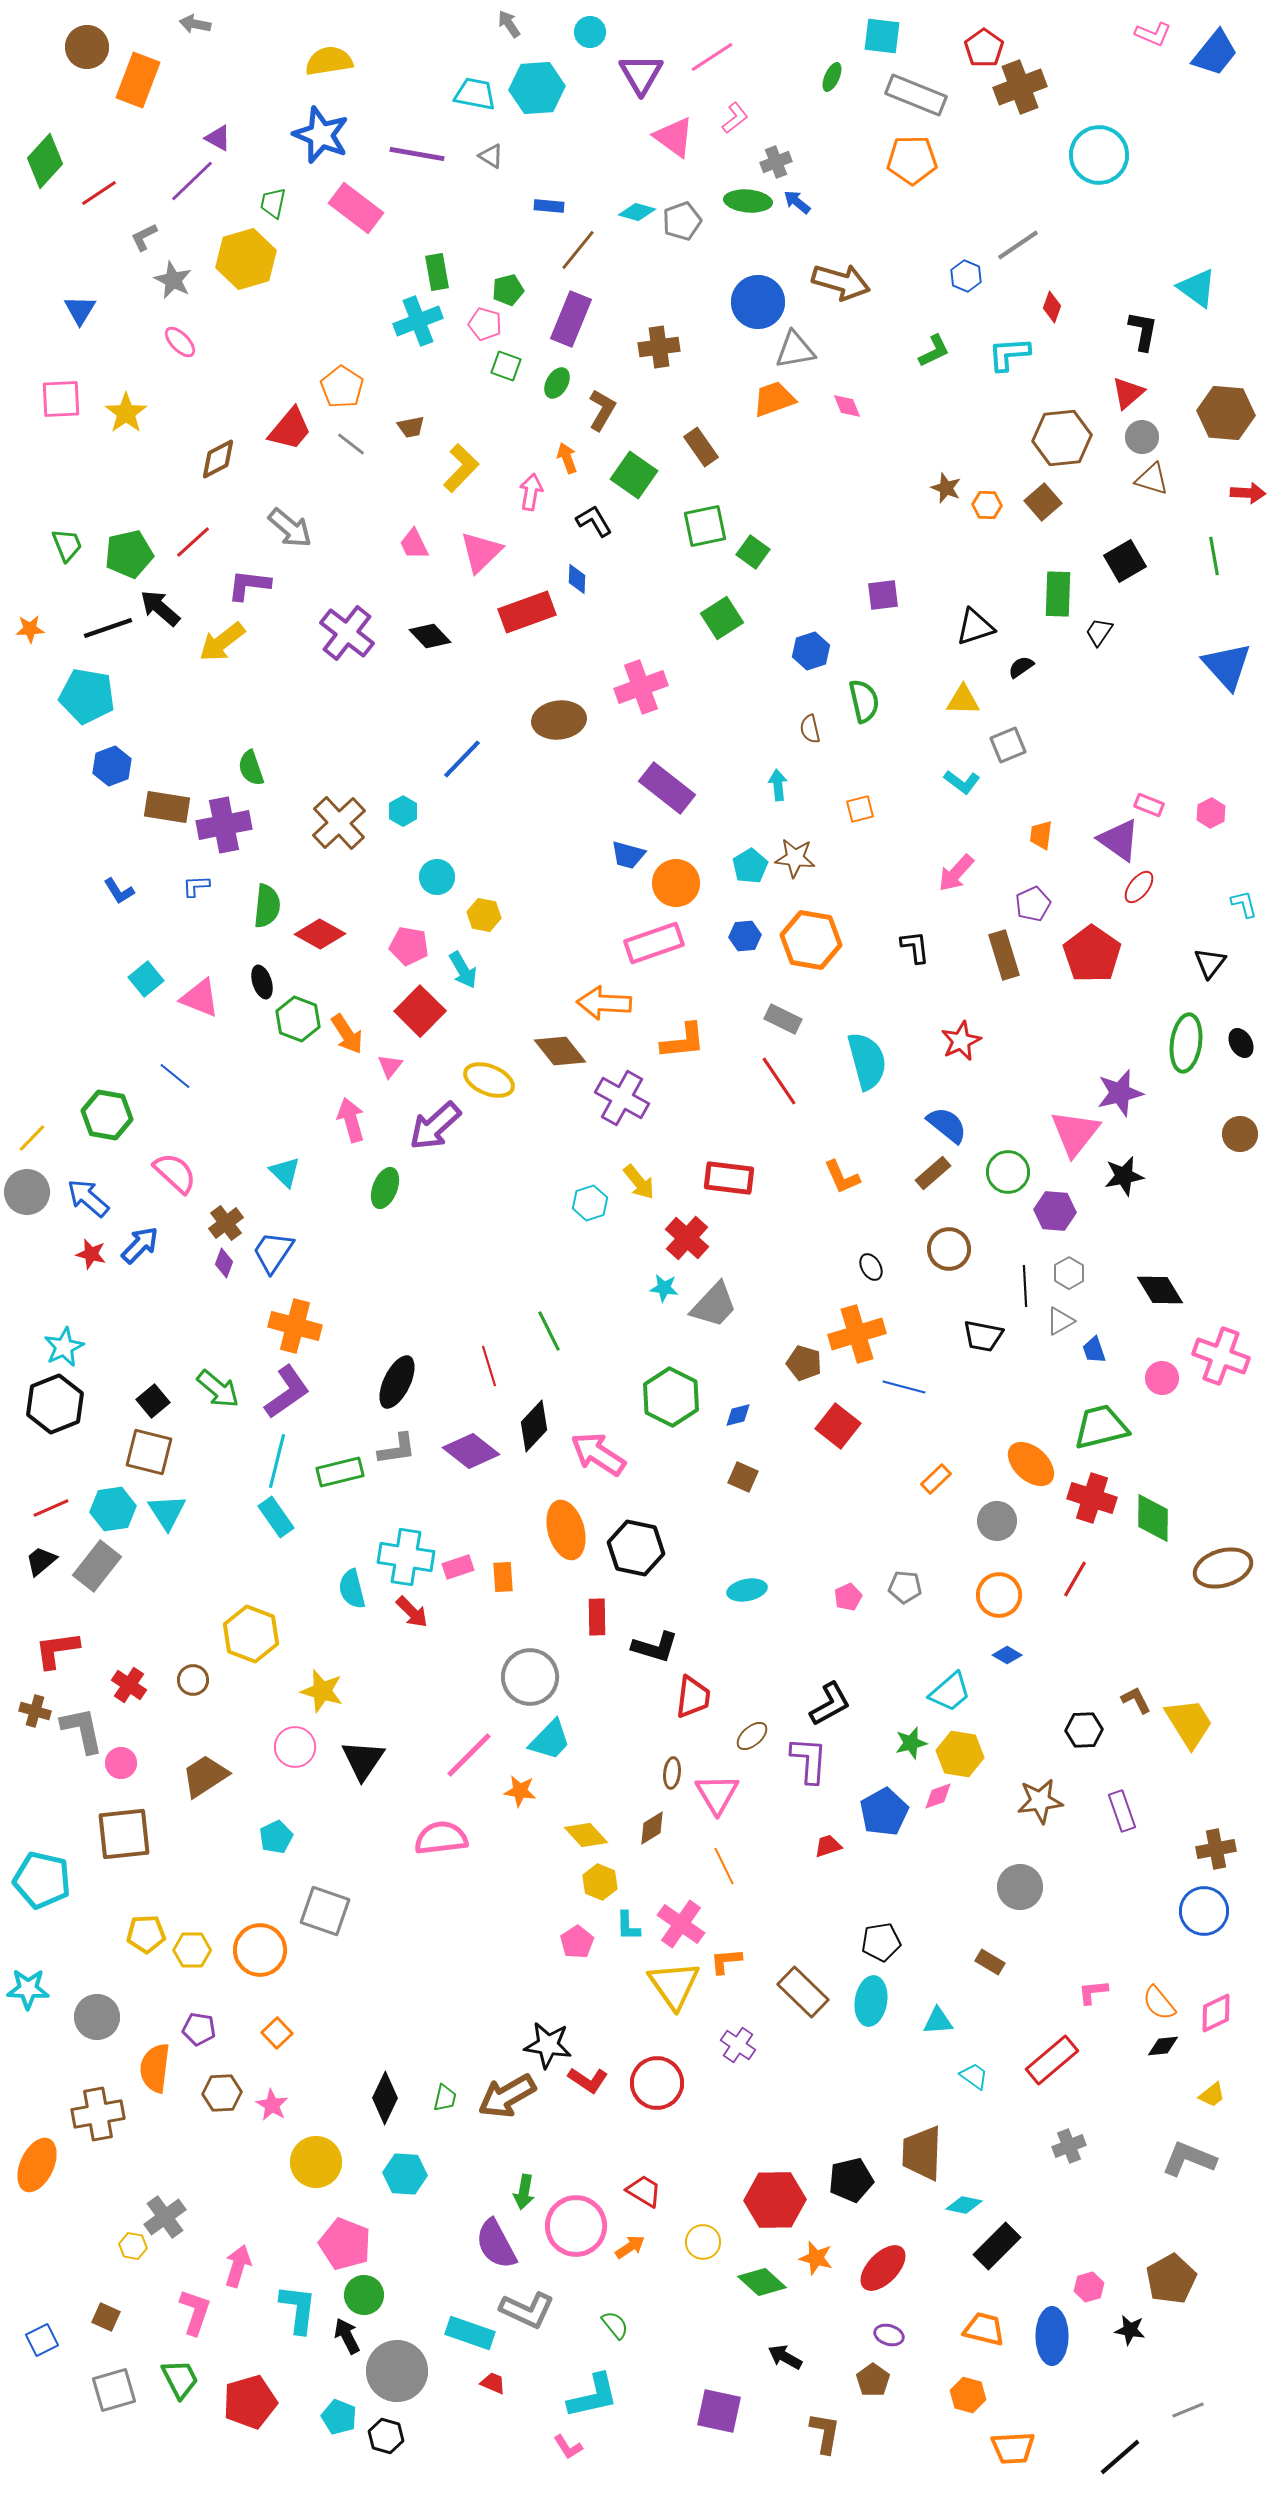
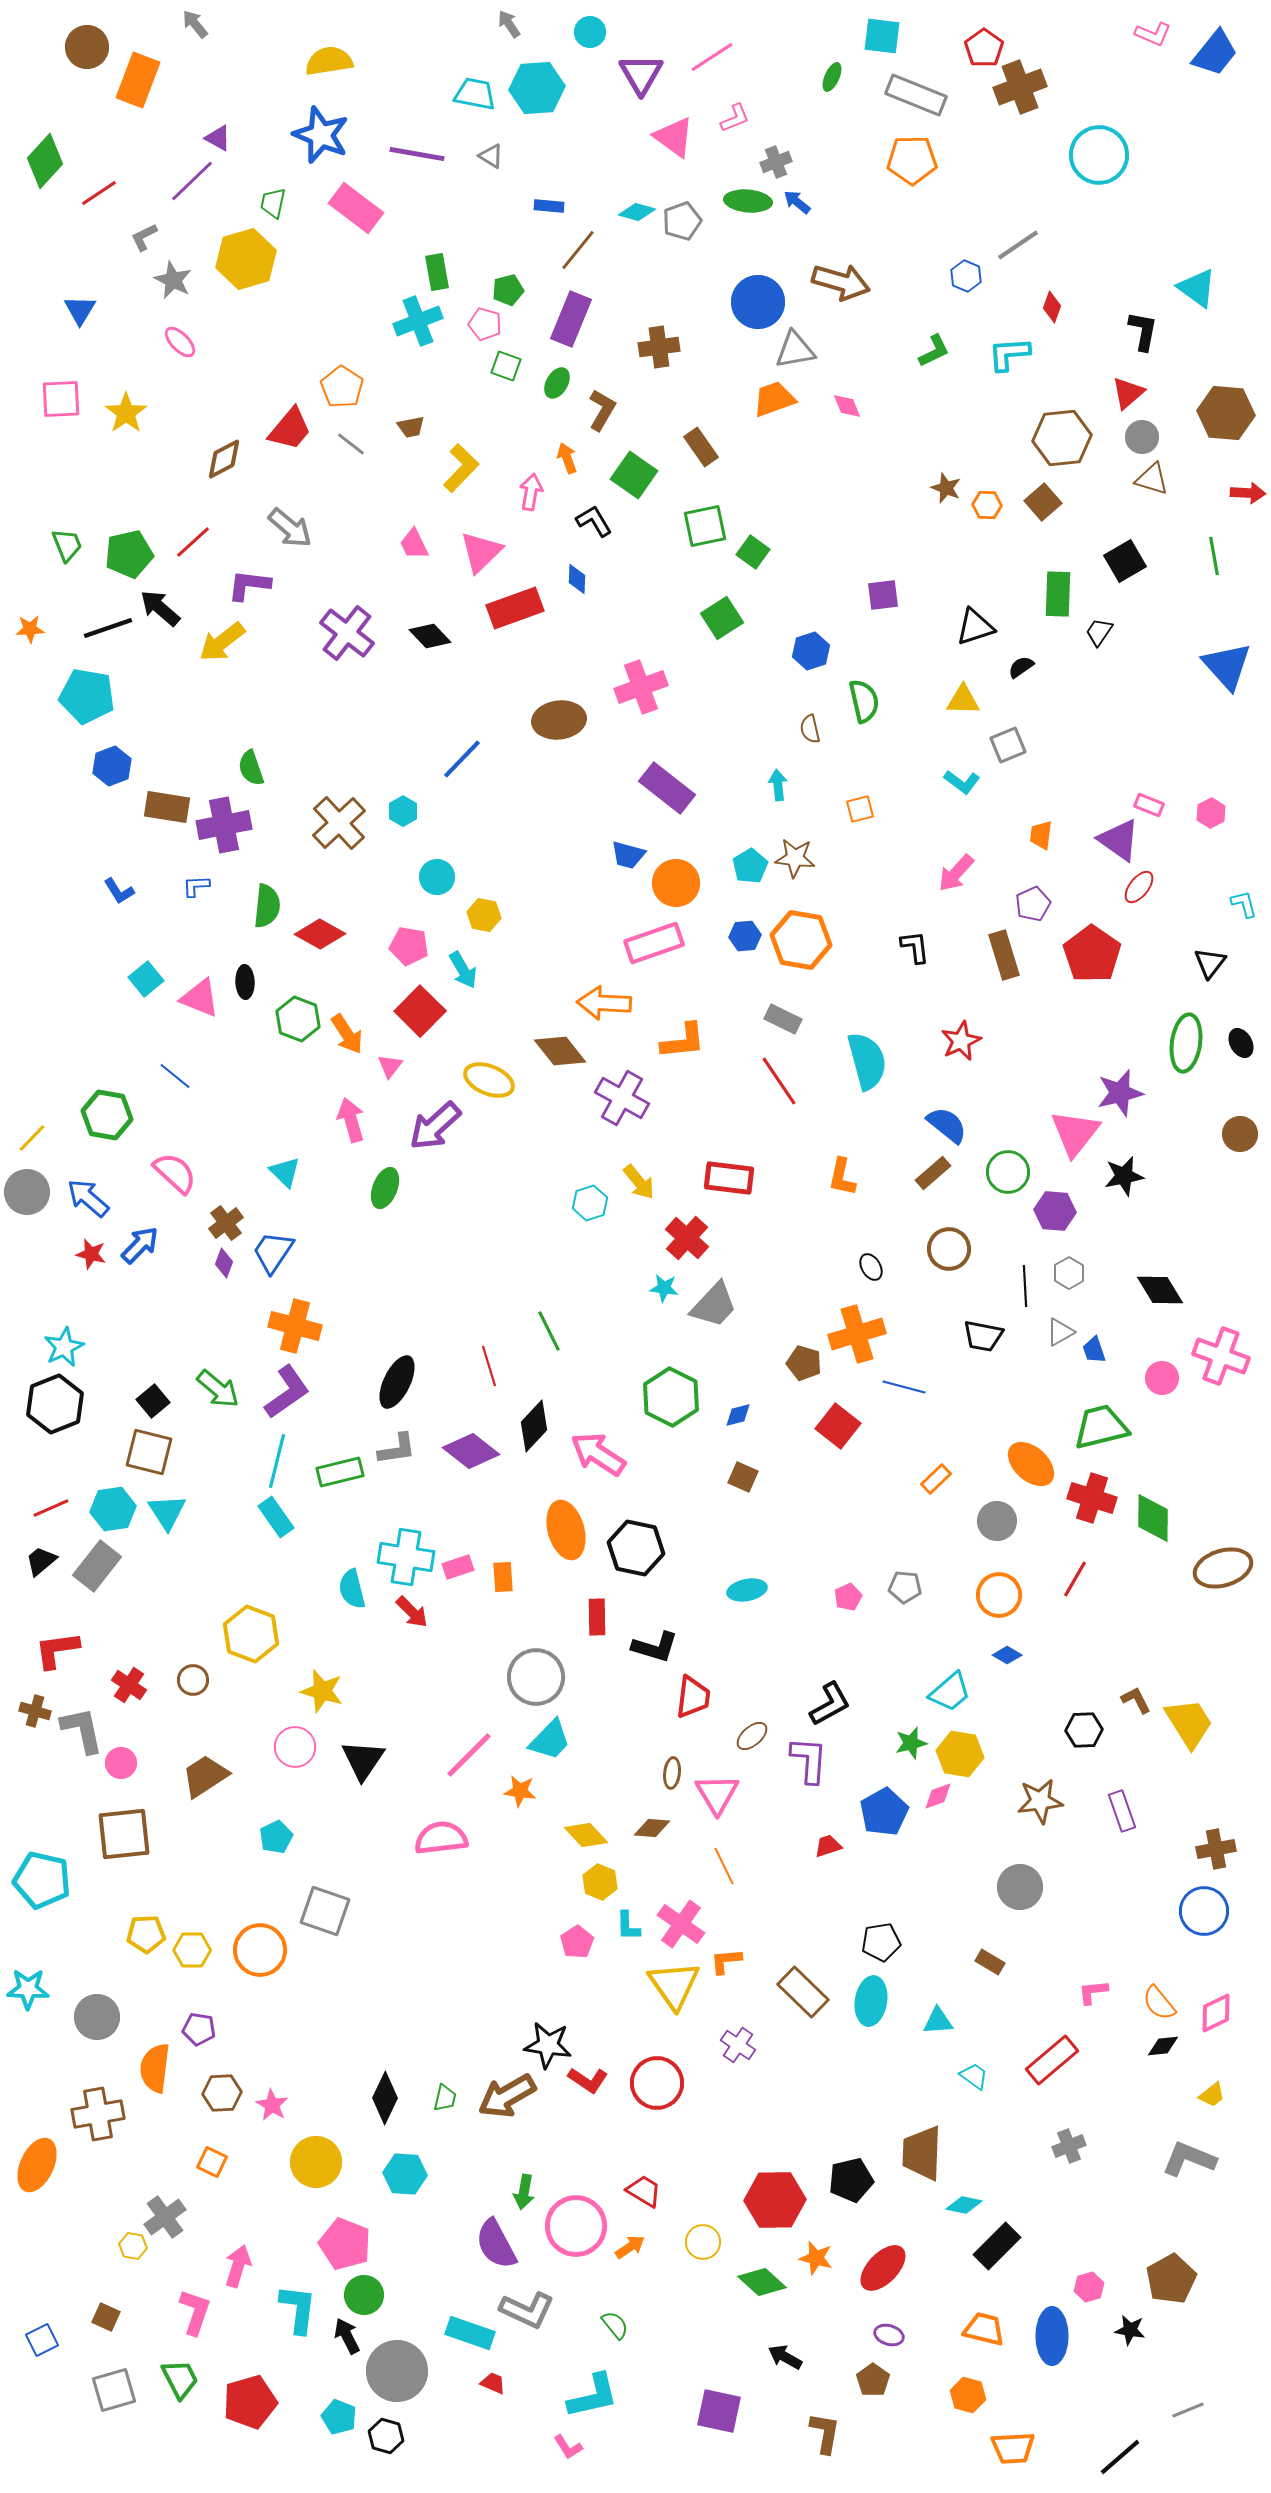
gray arrow at (195, 24): rotated 40 degrees clockwise
pink L-shape at (735, 118): rotated 16 degrees clockwise
brown diamond at (218, 459): moved 6 px right
red rectangle at (527, 612): moved 12 px left, 4 px up
orange hexagon at (811, 940): moved 10 px left
black ellipse at (262, 982): moved 17 px left; rotated 16 degrees clockwise
orange L-shape at (842, 1177): rotated 36 degrees clockwise
gray triangle at (1060, 1321): moved 11 px down
gray circle at (530, 1677): moved 6 px right
brown diamond at (652, 1828): rotated 36 degrees clockwise
orange square at (277, 2033): moved 65 px left, 129 px down; rotated 20 degrees counterclockwise
